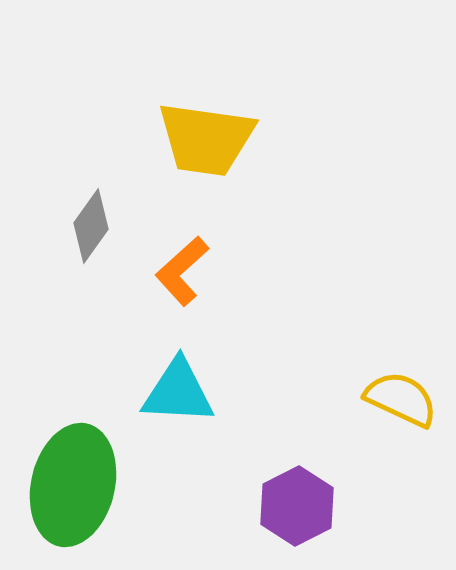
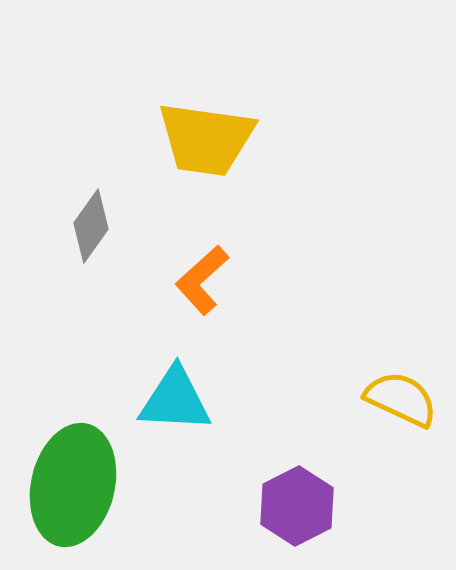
orange L-shape: moved 20 px right, 9 px down
cyan triangle: moved 3 px left, 8 px down
